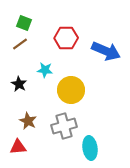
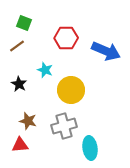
brown line: moved 3 px left, 2 px down
cyan star: rotated 14 degrees clockwise
brown star: rotated 12 degrees counterclockwise
red triangle: moved 2 px right, 2 px up
